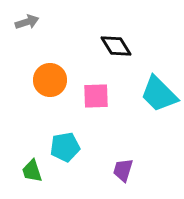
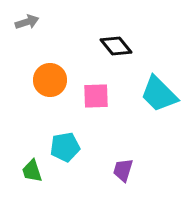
black diamond: rotated 8 degrees counterclockwise
